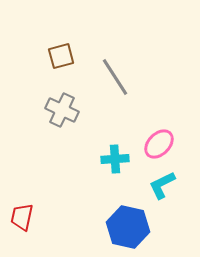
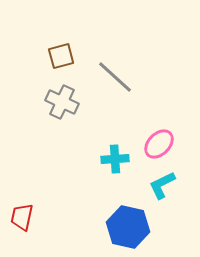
gray line: rotated 15 degrees counterclockwise
gray cross: moved 8 px up
